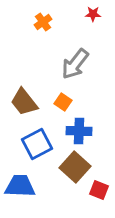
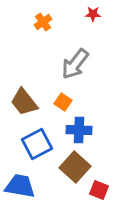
blue cross: moved 1 px up
blue trapezoid: rotated 8 degrees clockwise
